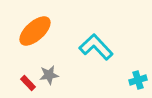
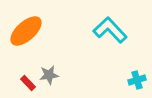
orange ellipse: moved 9 px left
cyan L-shape: moved 14 px right, 17 px up
cyan cross: moved 1 px left
